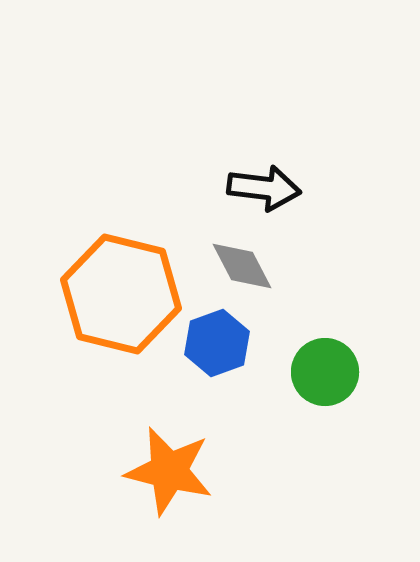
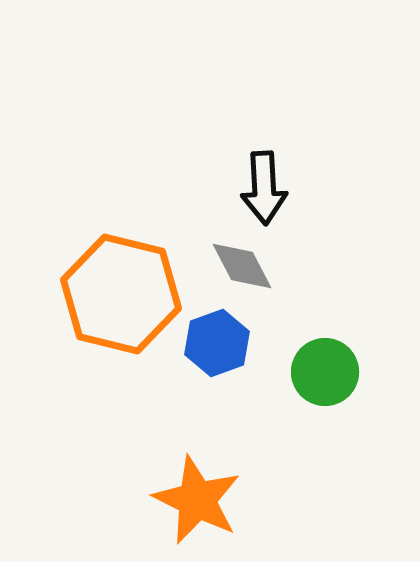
black arrow: rotated 80 degrees clockwise
orange star: moved 28 px right, 29 px down; rotated 12 degrees clockwise
